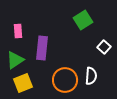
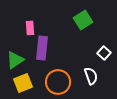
pink rectangle: moved 12 px right, 3 px up
white square: moved 6 px down
white semicircle: rotated 24 degrees counterclockwise
orange circle: moved 7 px left, 2 px down
